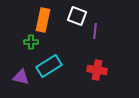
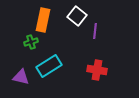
white square: rotated 18 degrees clockwise
green cross: rotated 16 degrees counterclockwise
